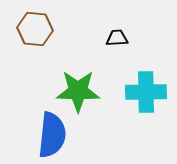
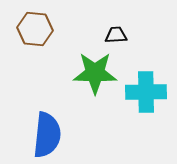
black trapezoid: moved 1 px left, 3 px up
green star: moved 17 px right, 18 px up
blue semicircle: moved 5 px left
